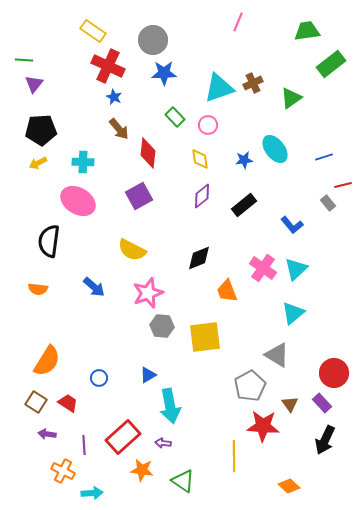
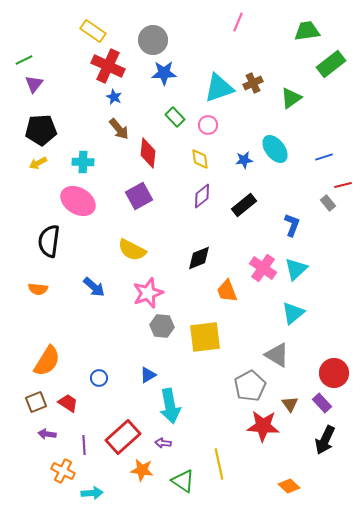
green line at (24, 60): rotated 30 degrees counterclockwise
blue L-shape at (292, 225): rotated 120 degrees counterclockwise
brown square at (36, 402): rotated 35 degrees clockwise
yellow line at (234, 456): moved 15 px left, 8 px down; rotated 12 degrees counterclockwise
